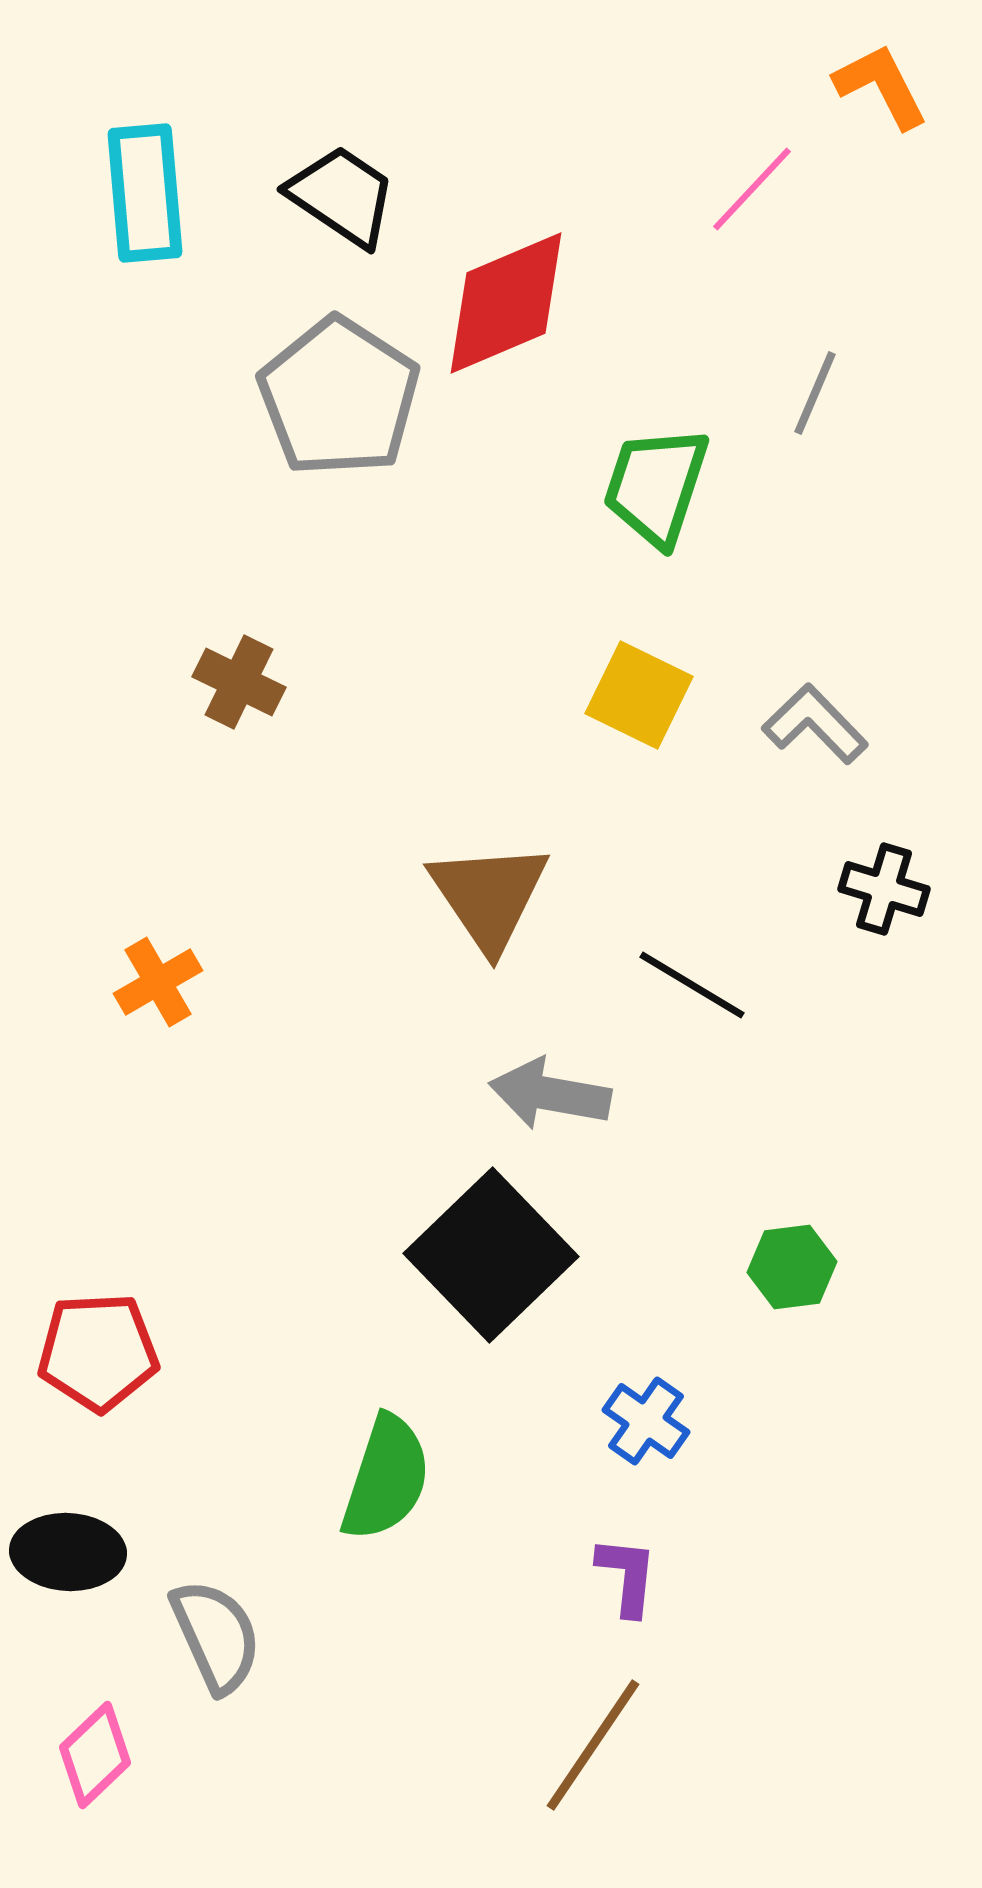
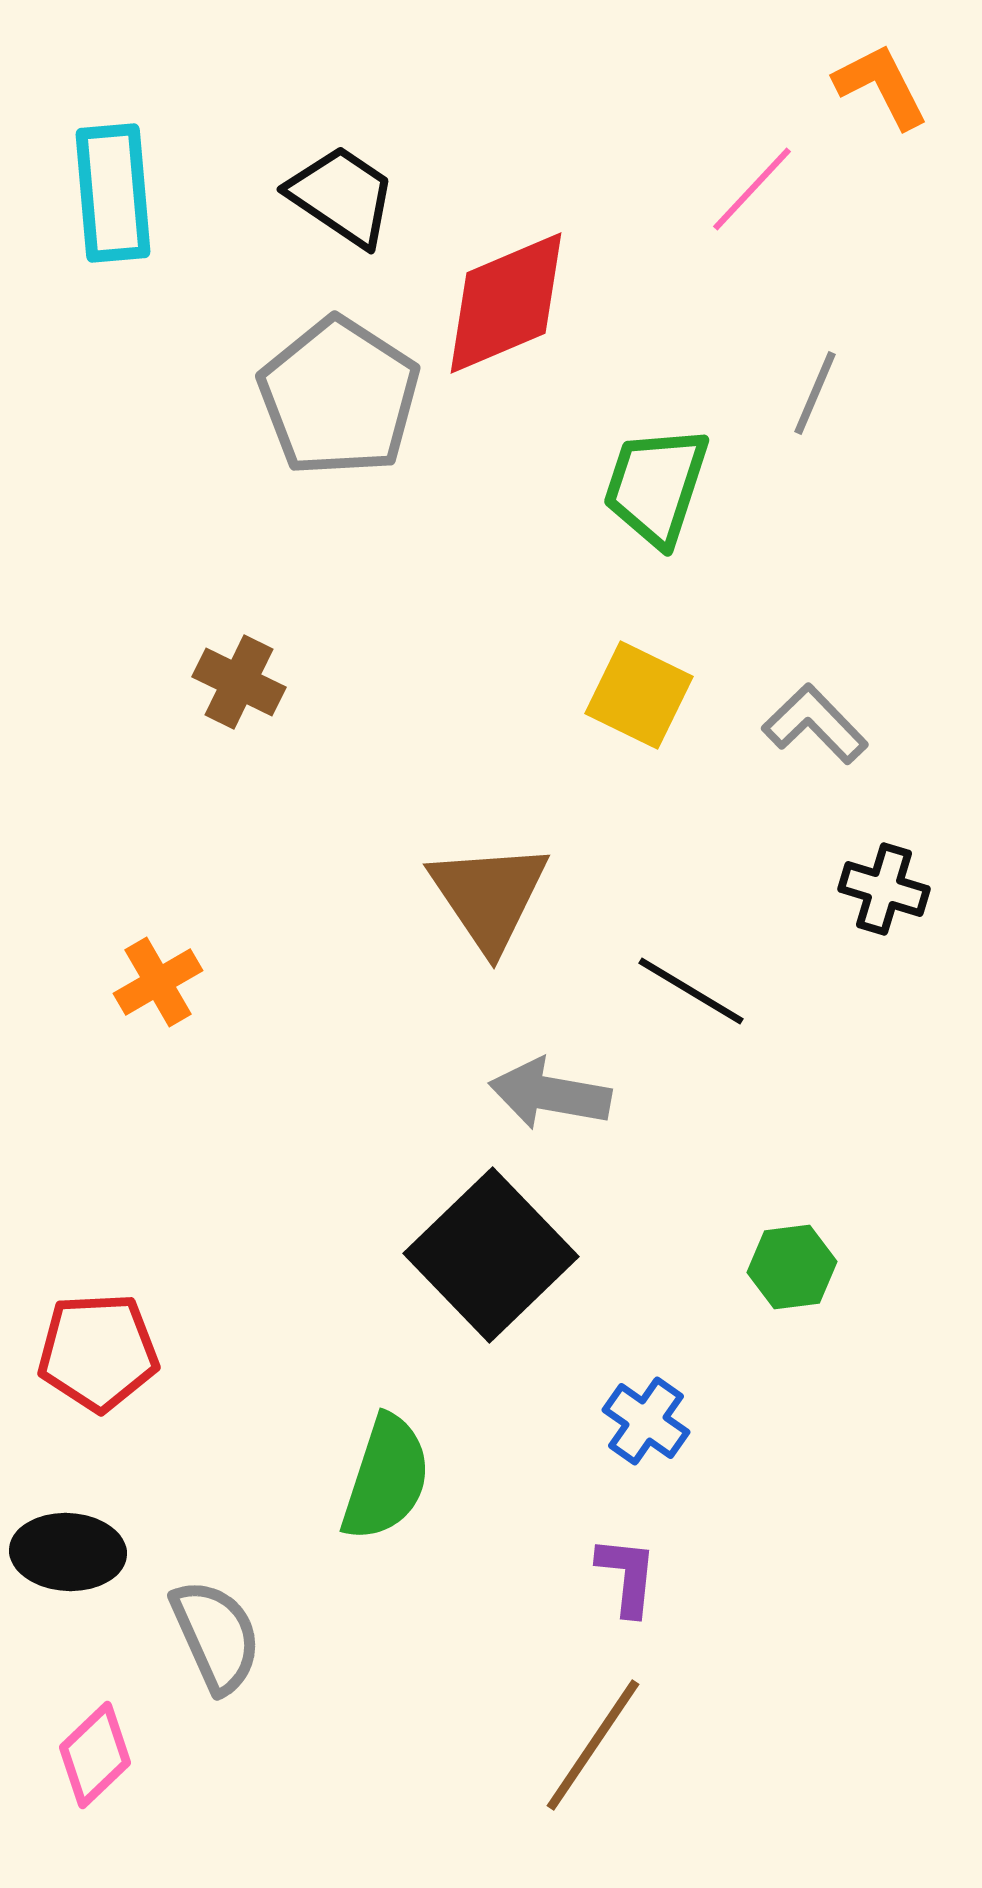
cyan rectangle: moved 32 px left
black line: moved 1 px left, 6 px down
